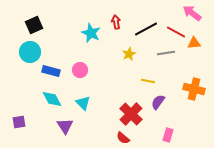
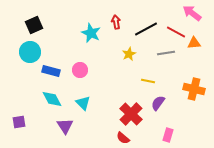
purple semicircle: moved 1 px down
